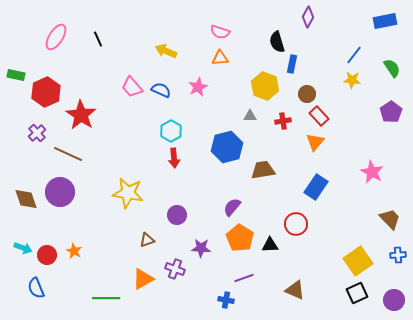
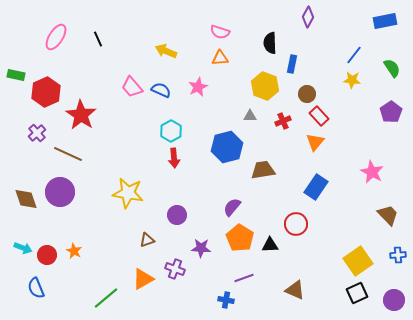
black semicircle at (277, 42): moved 7 px left, 1 px down; rotated 15 degrees clockwise
red cross at (283, 121): rotated 14 degrees counterclockwise
brown trapezoid at (390, 219): moved 2 px left, 4 px up
green line at (106, 298): rotated 40 degrees counterclockwise
